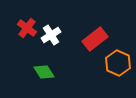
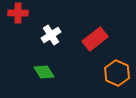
red cross: moved 9 px left, 15 px up; rotated 36 degrees counterclockwise
orange hexagon: moved 1 px left, 10 px down
